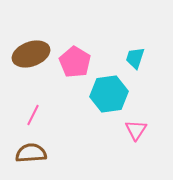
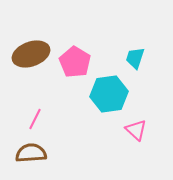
pink line: moved 2 px right, 4 px down
pink triangle: rotated 20 degrees counterclockwise
